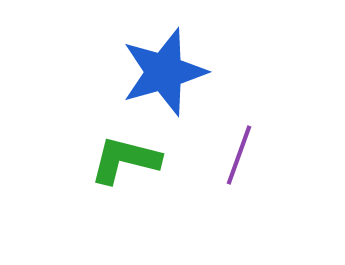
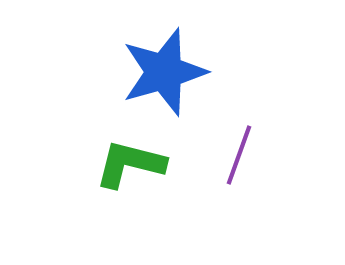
green L-shape: moved 5 px right, 4 px down
